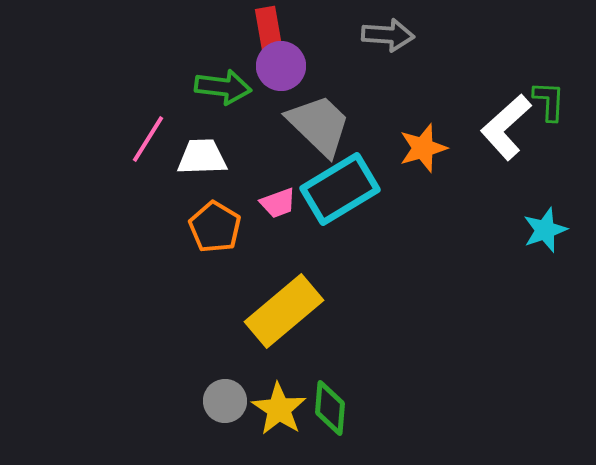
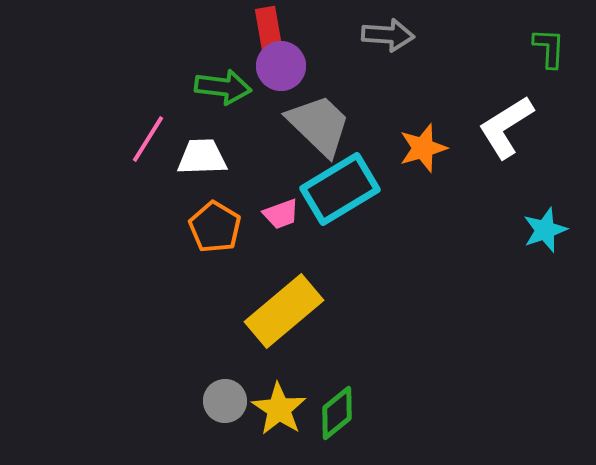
green L-shape: moved 53 px up
white L-shape: rotated 10 degrees clockwise
pink trapezoid: moved 3 px right, 11 px down
green diamond: moved 7 px right, 5 px down; rotated 46 degrees clockwise
